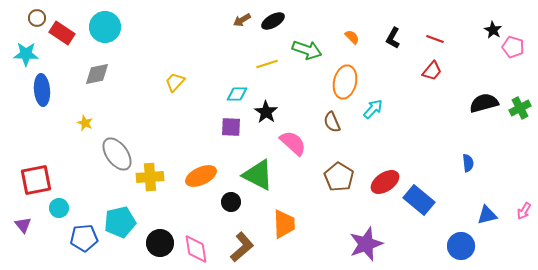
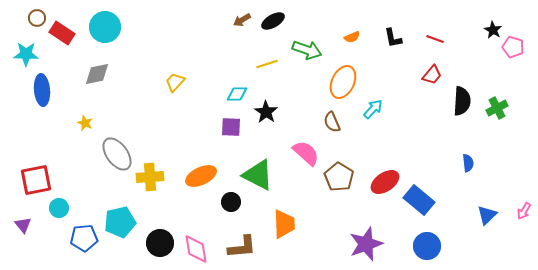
orange semicircle at (352, 37): rotated 112 degrees clockwise
black L-shape at (393, 38): rotated 40 degrees counterclockwise
red trapezoid at (432, 71): moved 4 px down
orange ellipse at (345, 82): moved 2 px left; rotated 12 degrees clockwise
black semicircle at (484, 103): moved 22 px left, 2 px up; rotated 108 degrees clockwise
green cross at (520, 108): moved 23 px left
pink semicircle at (293, 143): moved 13 px right, 10 px down
blue triangle at (487, 215): rotated 30 degrees counterclockwise
blue circle at (461, 246): moved 34 px left
brown L-shape at (242, 247): rotated 36 degrees clockwise
